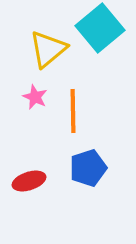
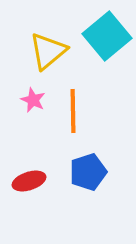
cyan square: moved 7 px right, 8 px down
yellow triangle: moved 2 px down
pink star: moved 2 px left, 3 px down
blue pentagon: moved 4 px down
